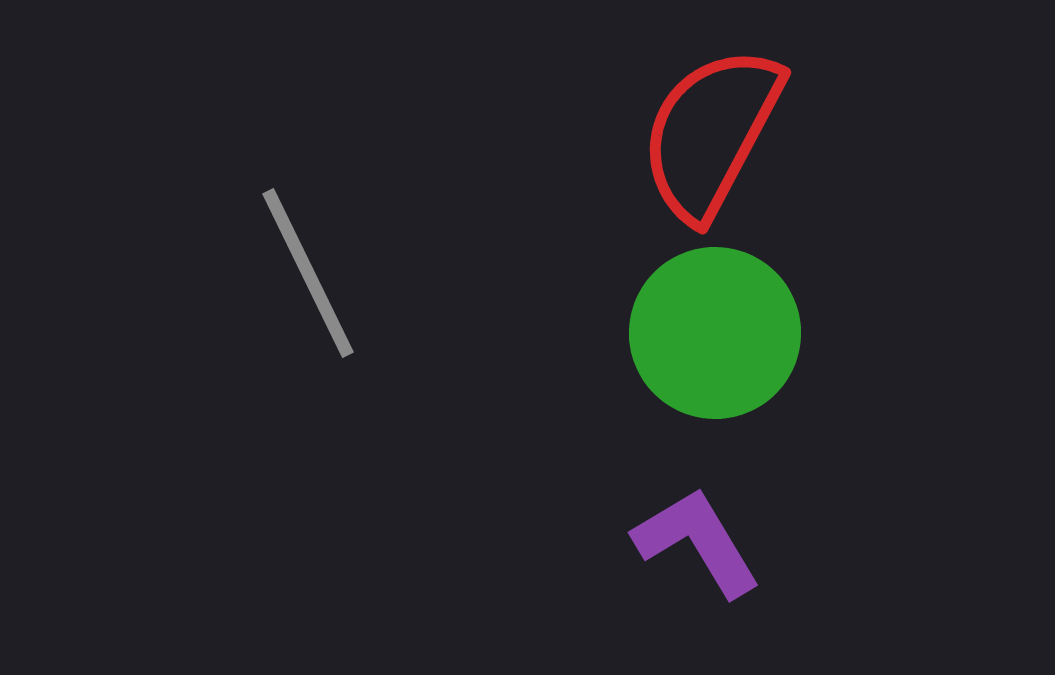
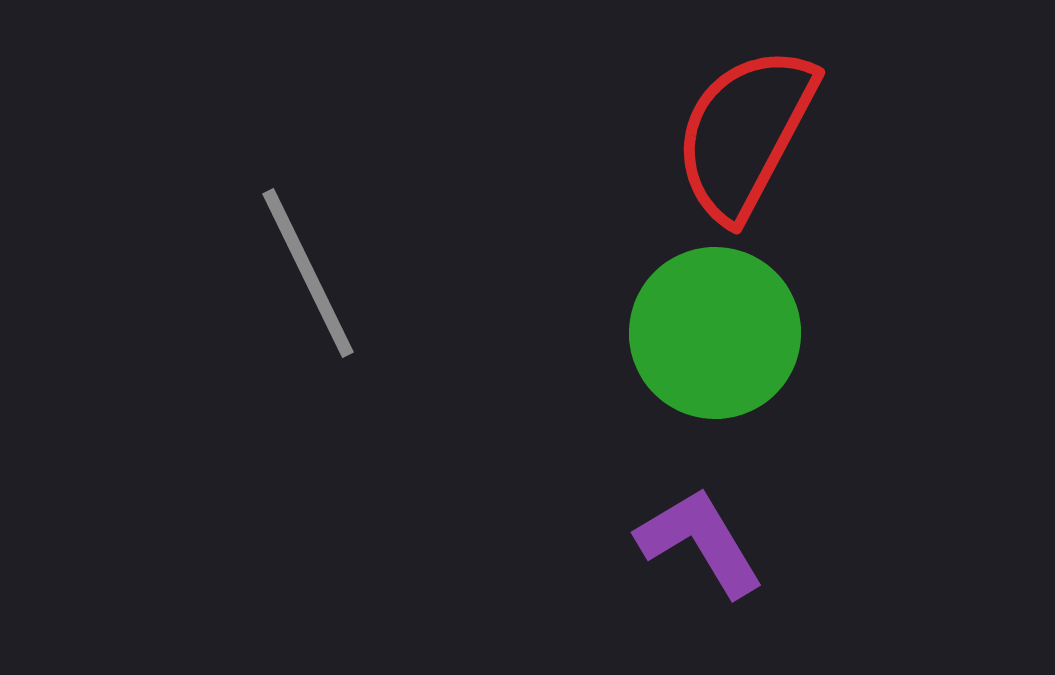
red semicircle: moved 34 px right
purple L-shape: moved 3 px right
